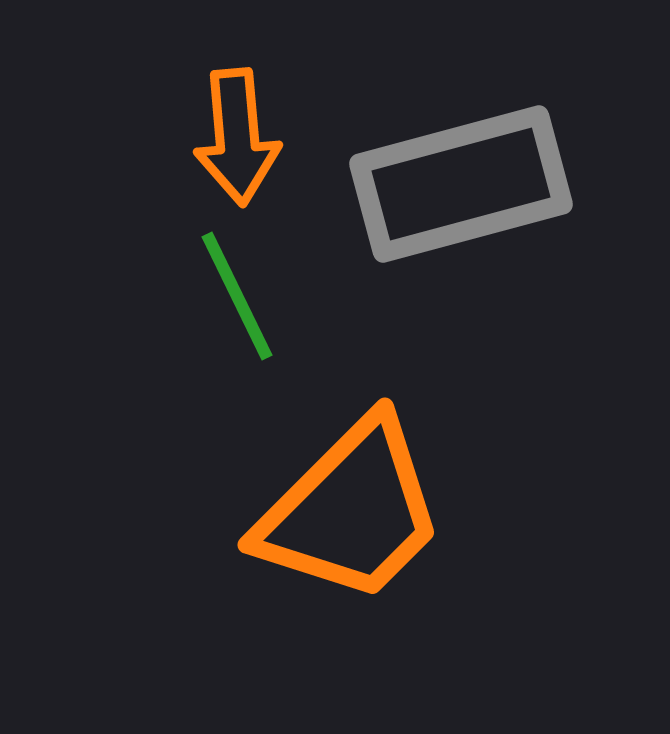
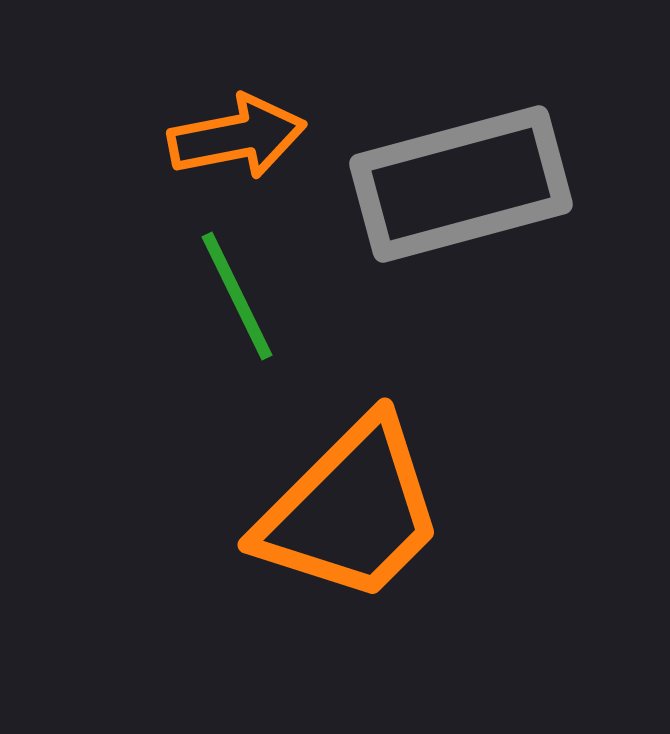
orange arrow: rotated 96 degrees counterclockwise
